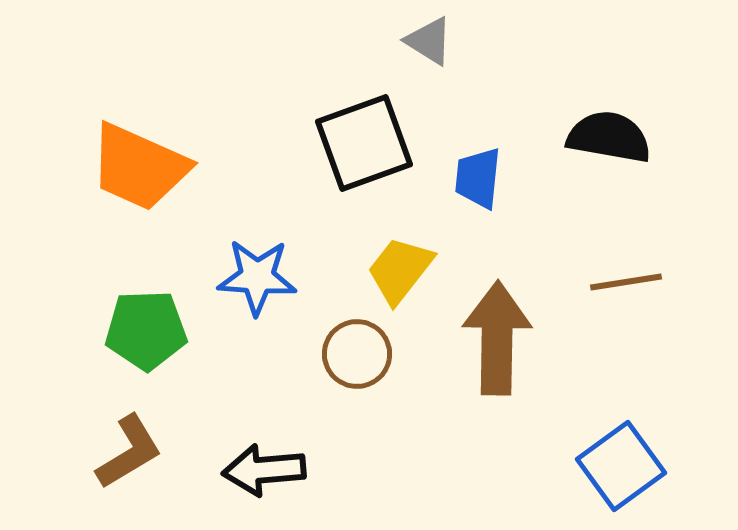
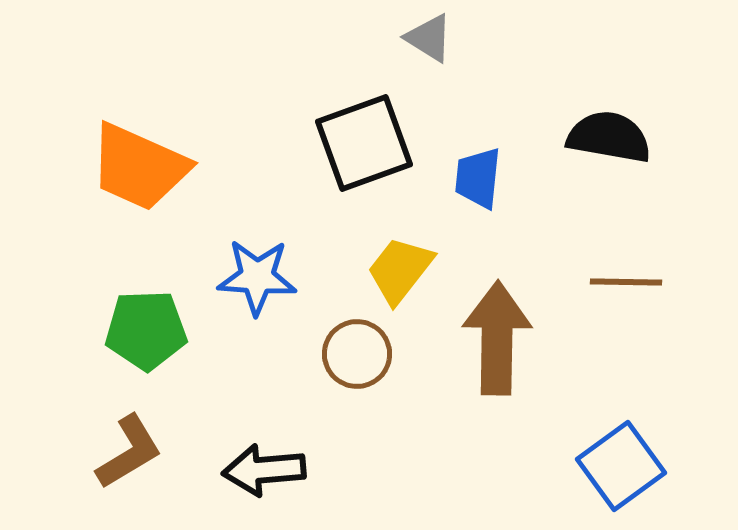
gray triangle: moved 3 px up
brown line: rotated 10 degrees clockwise
